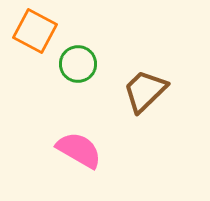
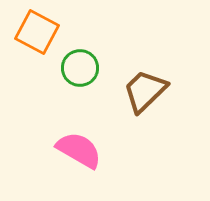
orange square: moved 2 px right, 1 px down
green circle: moved 2 px right, 4 px down
